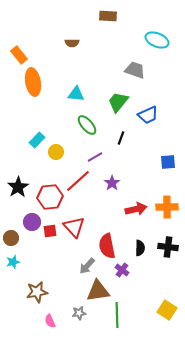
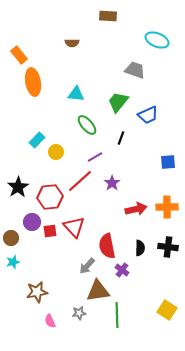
red line: moved 2 px right
